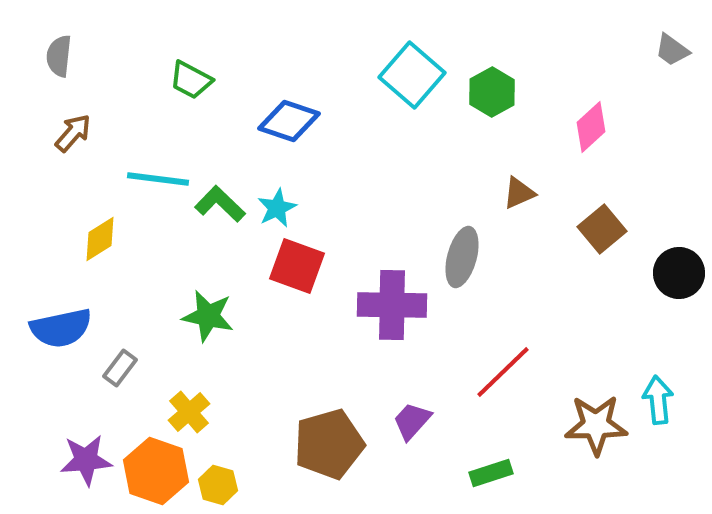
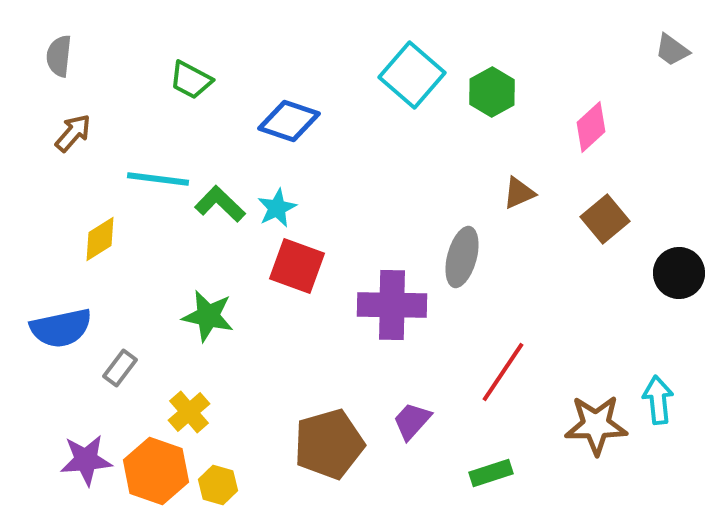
brown square: moved 3 px right, 10 px up
red line: rotated 12 degrees counterclockwise
